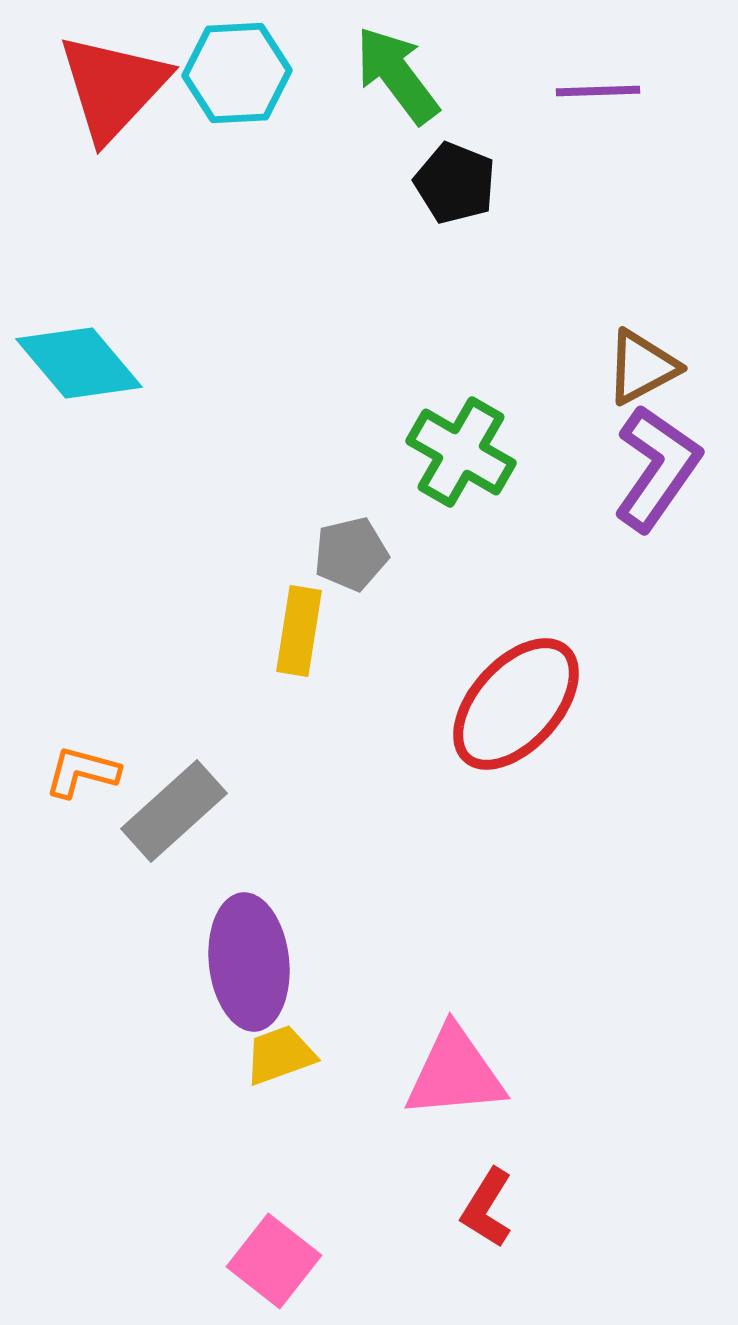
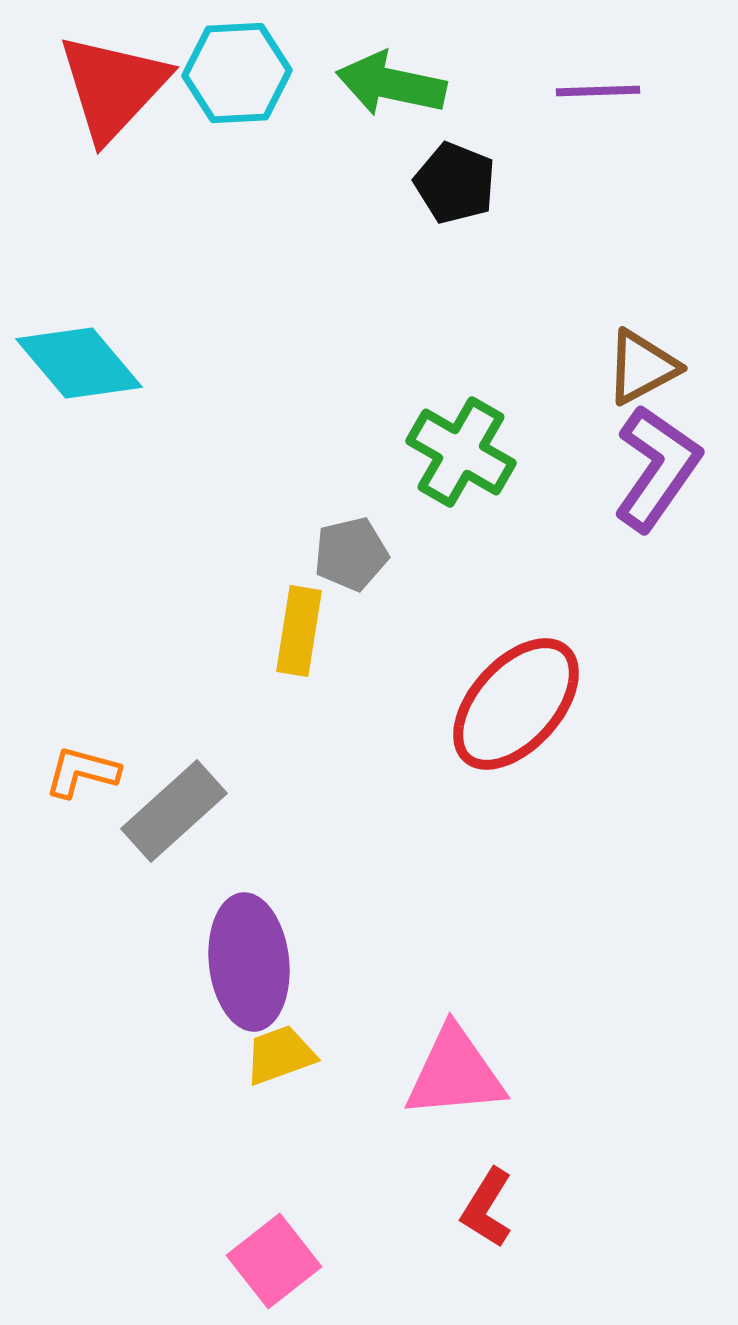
green arrow: moved 6 px left, 9 px down; rotated 41 degrees counterclockwise
pink square: rotated 14 degrees clockwise
